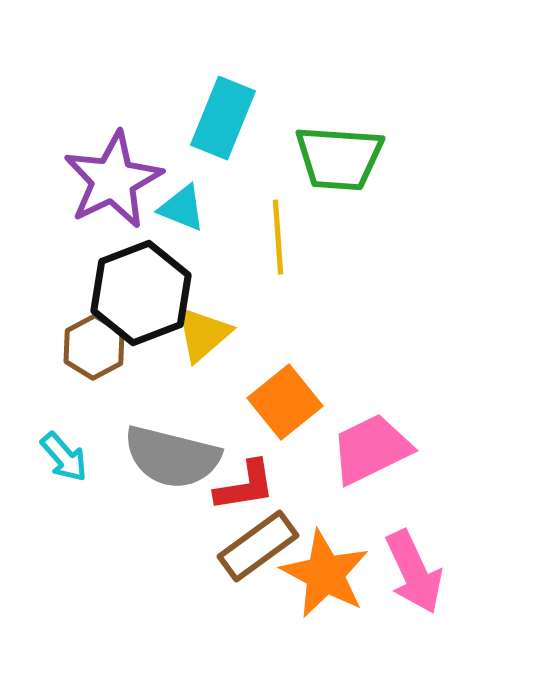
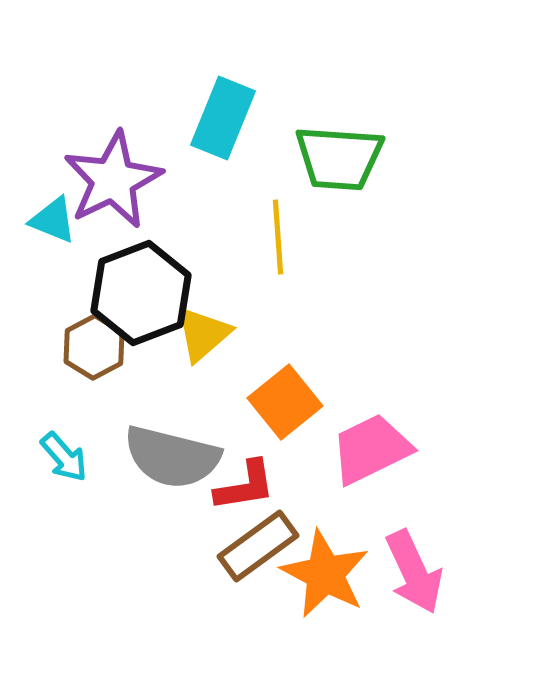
cyan triangle: moved 129 px left, 12 px down
